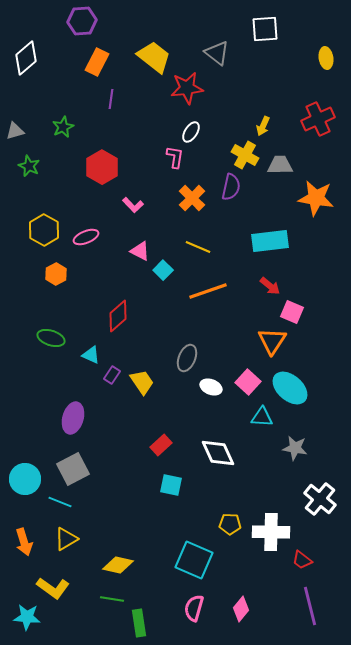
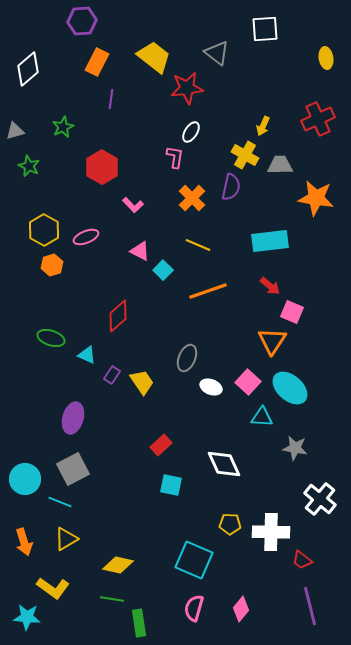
white diamond at (26, 58): moved 2 px right, 11 px down
yellow line at (198, 247): moved 2 px up
orange hexagon at (56, 274): moved 4 px left, 9 px up; rotated 10 degrees clockwise
cyan triangle at (91, 355): moved 4 px left
white diamond at (218, 453): moved 6 px right, 11 px down
